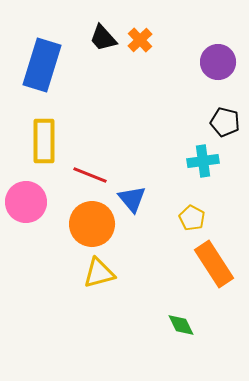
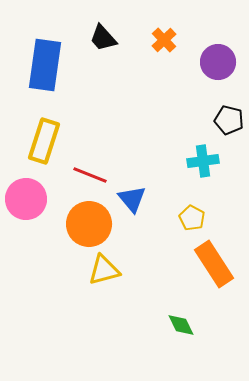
orange cross: moved 24 px right
blue rectangle: moved 3 px right; rotated 9 degrees counterclockwise
black pentagon: moved 4 px right, 2 px up
yellow rectangle: rotated 18 degrees clockwise
pink circle: moved 3 px up
orange circle: moved 3 px left
yellow triangle: moved 5 px right, 3 px up
